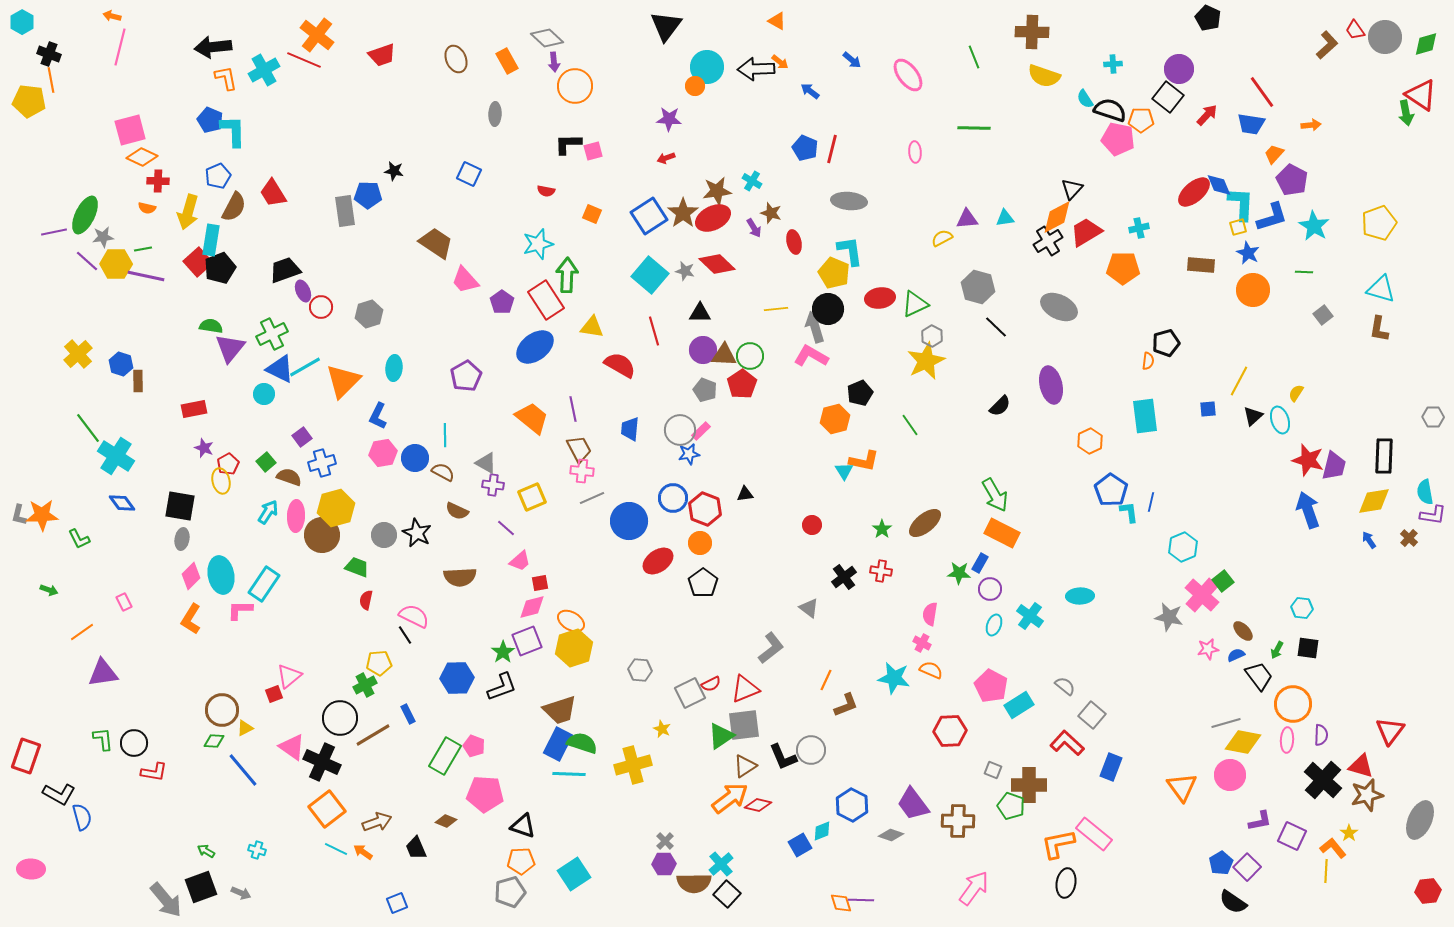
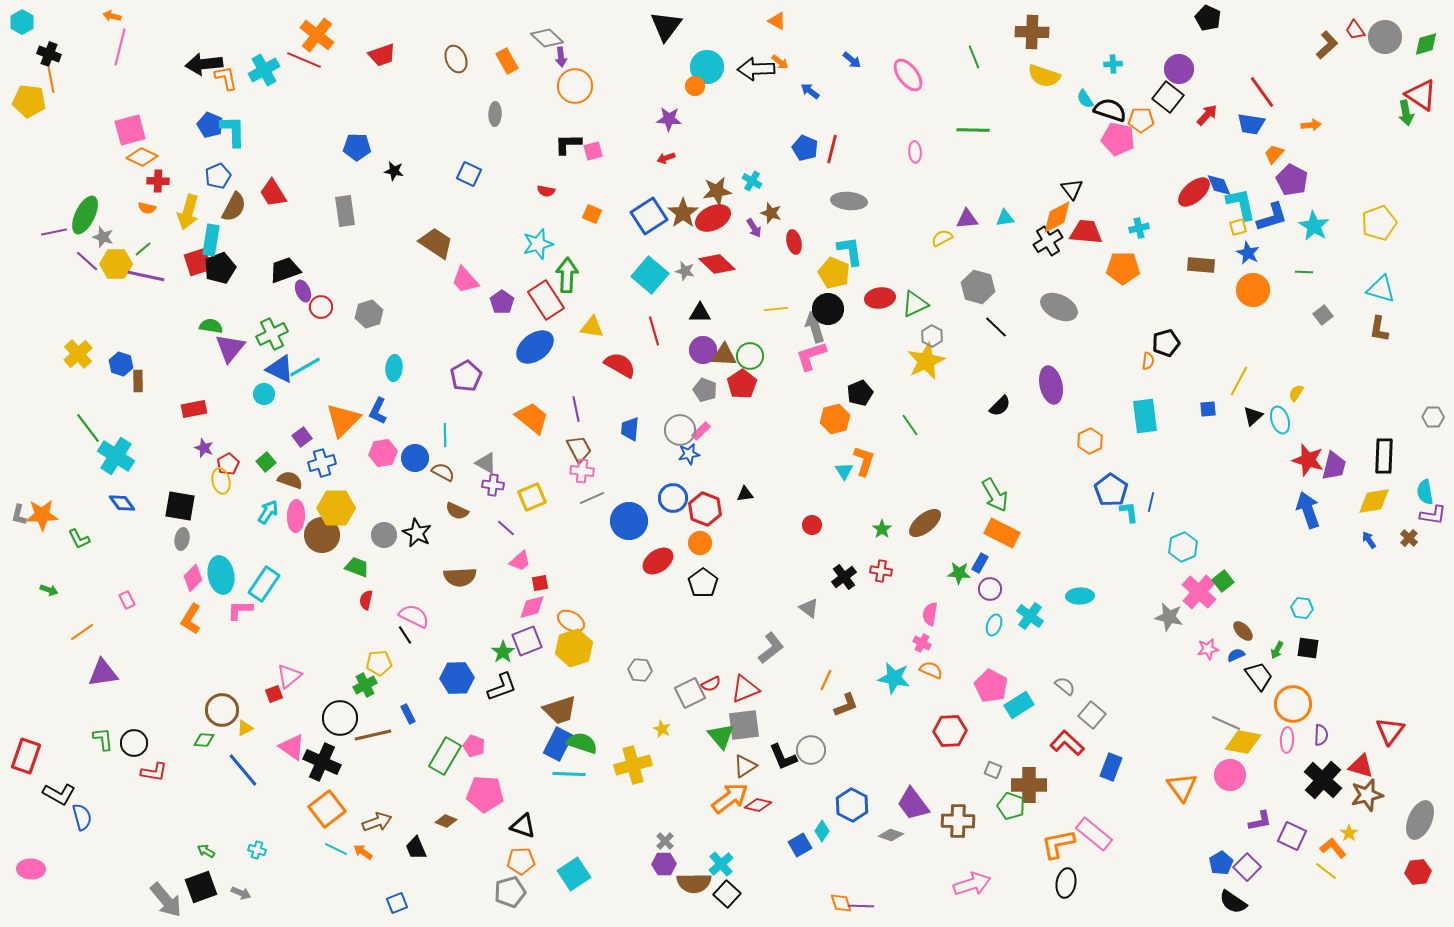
black arrow at (213, 47): moved 9 px left, 17 px down
purple arrow at (554, 62): moved 7 px right, 5 px up
blue pentagon at (210, 120): moved 5 px down
green line at (974, 128): moved 1 px left, 2 px down
black triangle at (1072, 189): rotated 20 degrees counterclockwise
blue pentagon at (368, 195): moved 11 px left, 48 px up
cyan L-shape at (1241, 204): rotated 15 degrees counterclockwise
red trapezoid at (1086, 232): rotated 36 degrees clockwise
gray star at (103, 237): rotated 25 degrees clockwise
green line at (143, 249): rotated 30 degrees counterclockwise
red square at (198, 262): rotated 24 degrees clockwise
pink L-shape at (811, 356): rotated 48 degrees counterclockwise
orange triangle at (343, 381): moved 39 px down
purple line at (573, 409): moved 3 px right
blue L-shape at (378, 416): moved 5 px up
orange L-shape at (864, 461): rotated 84 degrees counterclockwise
brown semicircle at (289, 477): moved 1 px right, 3 px down
yellow hexagon at (336, 508): rotated 15 degrees clockwise
pink diamond at (191, 576): moved 2 px right, 2 px down
pink cross at (1202, 595): moved 3 px left, 3 px up
pink rectangle at (124, 602): moved 3 px right, 2 px up
gray line at (1226, 723): rotated 40 degrees clockwise
brown line at (373, 735): rotated 18 degrees clockwise
green triangle at (721, 736): rotated 36 degrees counterclockwise
green diamond at (214, 741): moved 10 px left, 1 px up
cyan diamond at (822, 831): rotated 35 degrees counterclockwise
yellow line at (1326, 871): rotated 55 degrees counterclockwise
pink arrow at (974, 888): moved 2 px left, 4 px up; rotated 36 degrees clockwise
red hexagon at (1428, 891): moved 10 px left, 19 px up
purple line at (861, 900): moved 6 px down
